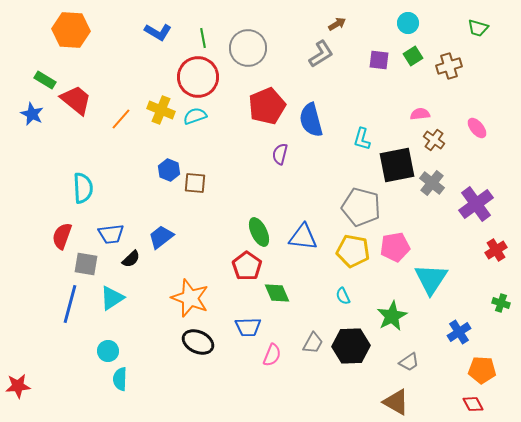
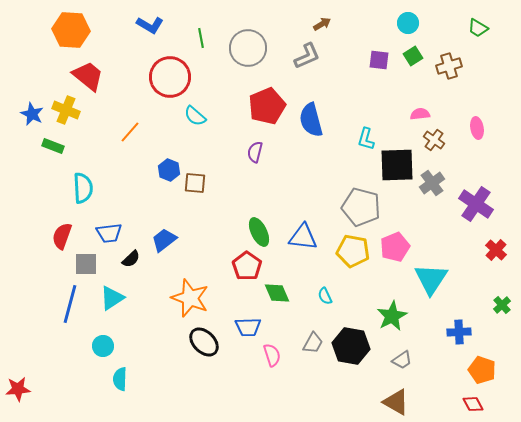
brown arrow at (337, 24): moved 15 px left
green trapezoid at (478, 28): rotated 15 degrees clockwise
blue L-shape at (158, 32): moved 8 px left, 7 px up
green line at (203, 38): moved 2 px left
gray L-shape at (321, 54): moved 14 px left, 2 px down; rotated 8 degrees clockwise
red circle at (198, 77): moved 28 px left
green rectangle at (45, 80): moved 8 px right, 66 px down; rotated 10 degrees counterclockwise
red trapezoid at (76, 100): moved 12 px right, 24 px up
yellow cross at (161, 110): moved 95 px left
cyan semicircle at (195, 116): rotated 120 degrees counterclockwise
orange line at (121, 119): moved 9 px right, 13 px down
pink ellipse at (477, 128): rotated 30 degrees clockwise
cyan L-shape at (362, 139): moved 4 px right
purple semicircle at (280, 154): moved 25 px left, 2 px up
black square at (397, 165): rotated 9 degrees clockwise
gray cross at (432, 183): rotated 15 degrees clockwise
purple cross at (476, 204): rotated 20 degrees counterclockwise
blue trapezoid at (111, 234): moved 2 px left, 1 px up
blue trapezoid at (161, 237): moved 3 px right, 3 px down
pink pentagon at (395, 247): rotated 12 degrees counterclockwise
red cross at (496, 250): rotated 15 degrees counterclockwise
gray square at (86, 264): rotated 10 degrees counterclockwise
cyan semicircle at (343, 296): moved 18 px left
green cross at (501, 303): moved 1 px right, 2 px down; rotated 30 degrees clockwise
blue cross at (459, 332): rotated 30 degrees clockwise
black ellipse at (198, 342): moved 6 px right; rotated 20 degrees clockwise
black hexagon at (351, 346): rotated 12 degrees clockwise
cyan circle at (108, 351): moved 5 px left, 5 px up
pink semicircle at (272, 355): rotated 40 degrees counterclockwise
gray trapezoid at (409, 362): moved 7 px left, 2 px up
orange pentagon at (482, 370): rotated 16 degrees clockwise
red star at (18, 386): moved 3 px down
